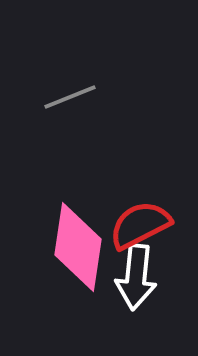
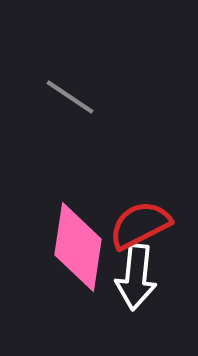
gray line: rotated 56 degrees clockwise
